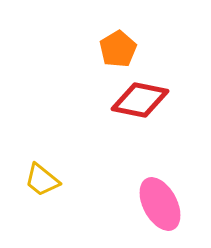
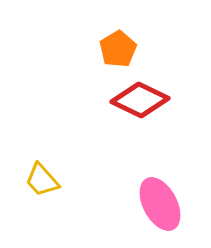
red diamond: rotated 14 degrees clockwise
yellow trapezoid: rotated 9 degrees clockwise
